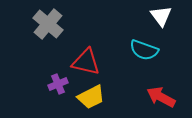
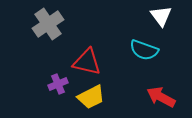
gray cross: rotated 16 degrees clockwise
red triangle: moved 1 px right
